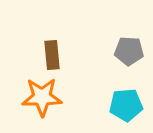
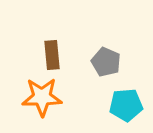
gray pentagon: moved 23 px left, 11 px down; rotated 20 degrees clockwise
